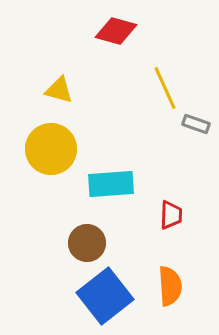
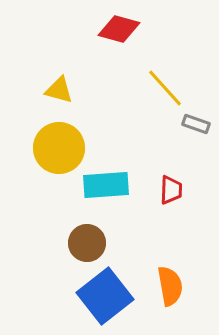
red diamond: moved 3 px right, 2 px up
yellow line: rotated 18 degrees counterclockwise
yellow circle: moved 8 px right, 1 px up
cyan rectangle: moved 5 px left, 1 px down
red trapezoid: moved 25 px up
orange semicircle: rotated 6 degrees counterclockwise
